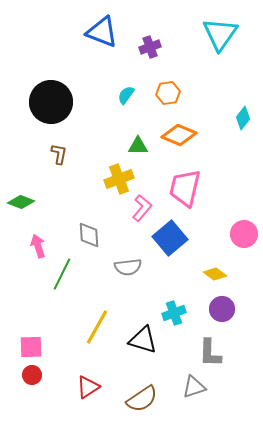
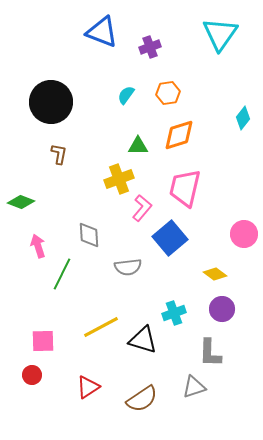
orange diamond: rotated 40 degrees counterclockwise
yellow line: moved 4 px right; rotated 33 degrees clockwise
pink square: moved 12 px right, 6 px up
